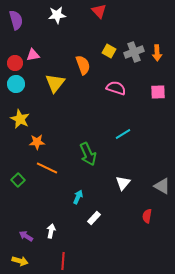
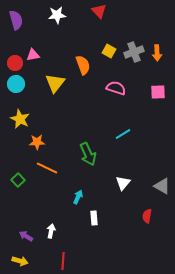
white rectangle: rotated 48 degrees counterclockwise
